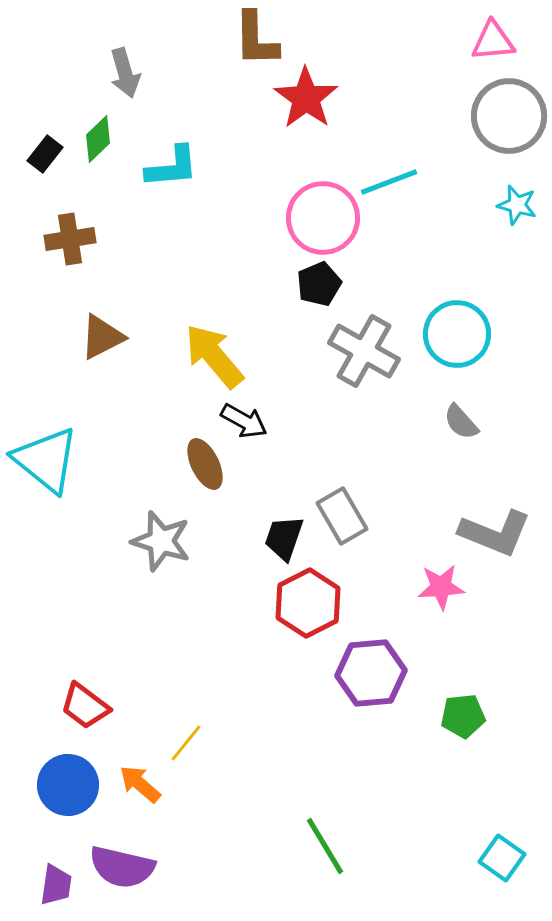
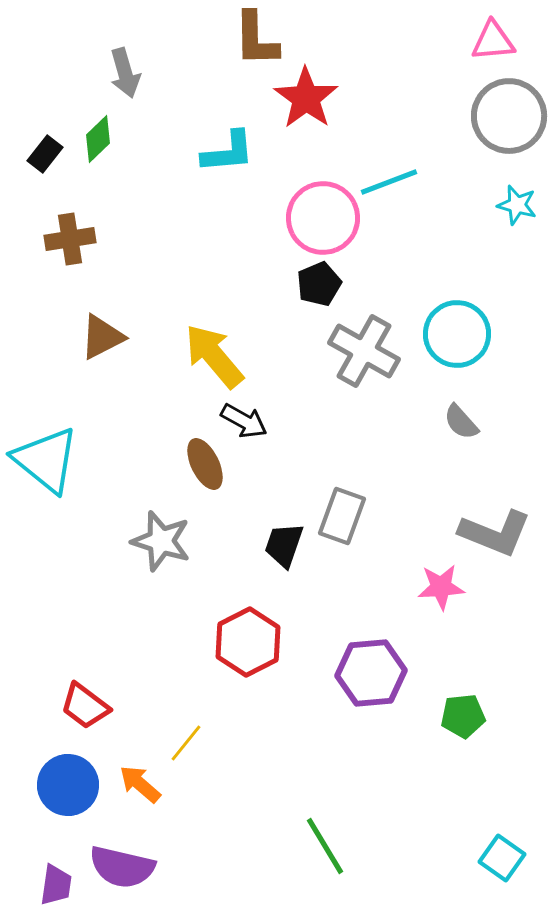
cyan L-shape: moved 56 px right, 15 px up
gray rectangle: rotated 50 degrees clockwise
black trapezoid: moved 7 px down
red hexagon: moved 60 px left, 39 px down
